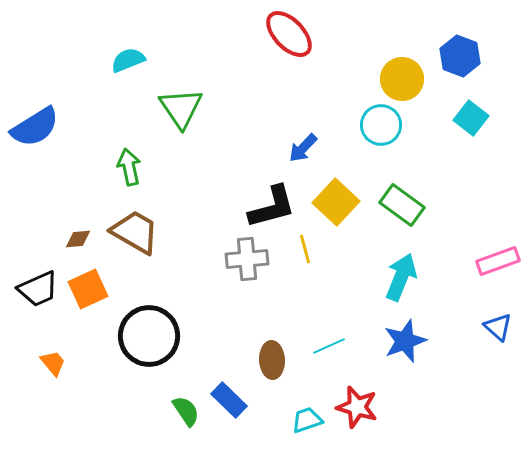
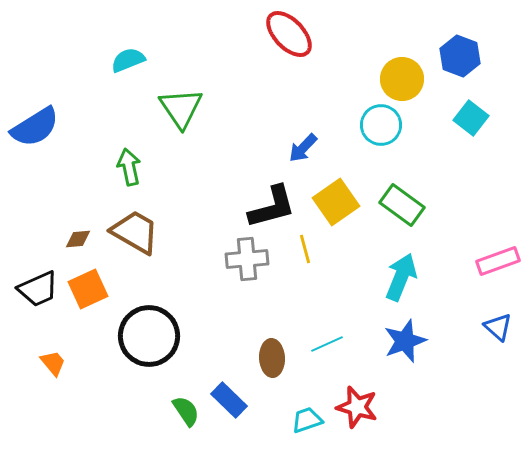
yellow square: rotated 12 degrees clockwise
cyan line: moved 2 px left, 2 px up
brown ellipse: moved 2 px up
